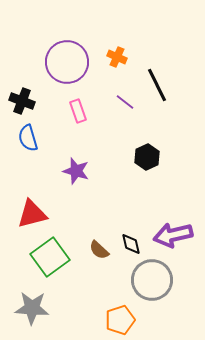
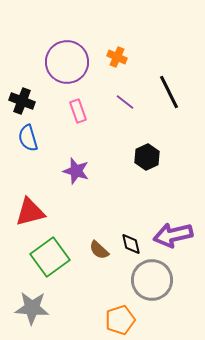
black line: moved 12 px right, 7 px down
red triangle: moved 2 px left, 2 px up
